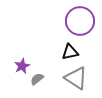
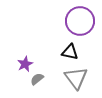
black triangle: rotated 24 degrees clockwise
purple star: moved 3 px right, 2 px up
gray triangle: rotated 20 degrees clockwise
